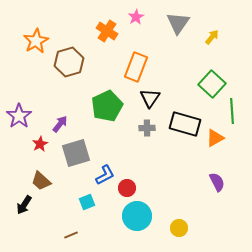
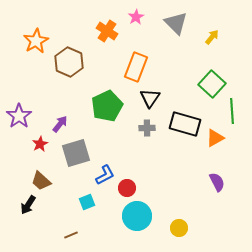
gray triangle: moved 2 px left; rotated 20 degrees counterclockwise
brown hexagon: rotated 20 degrees counterclockwise
black arrow: moved 4 px right
